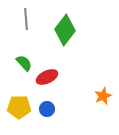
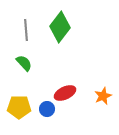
gray line: moved 11 px down
green diamond: moved 5 px left, 3 px up
red ellipse: moved 18 px right, 16 px down
